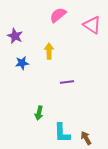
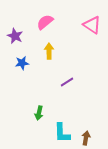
pink semicircle: moved 13 px left, 7 px down
purple line: rotated 24 degrees counterclockwise
brown arrow: rotated 40 degrees clockwise
